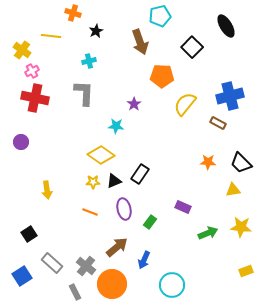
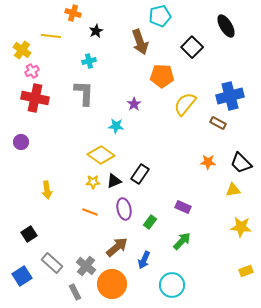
green arrow at (208, 233): moved 26 px left, 8 px down; rotated 24 degrees counterclockwise
